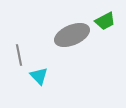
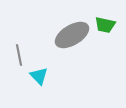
green trapezoid: moved 4 px down; rotated 40 degrees clockwise
gray ellipse: rotated 8 degrees counterclockwise
